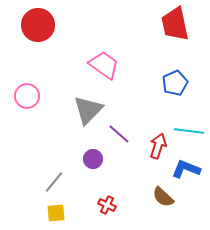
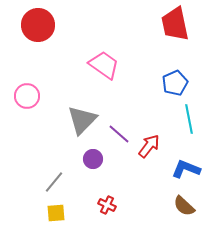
gray triangle: moved 6 px left, 10 px down
cyan line: moved 12 px up; rotated 72 degrees clockwise
red arrow: moved 9 px left; rotated 20 degrees clockwise
brown semicircle: moved 21 px right, 9 px down
